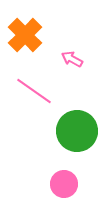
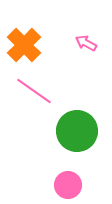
orange cross: moved 1 px left, 10 px down
pink arrow: moved 14 px right, 16 px up
pink circle: moved 4 px right, 1 px down
